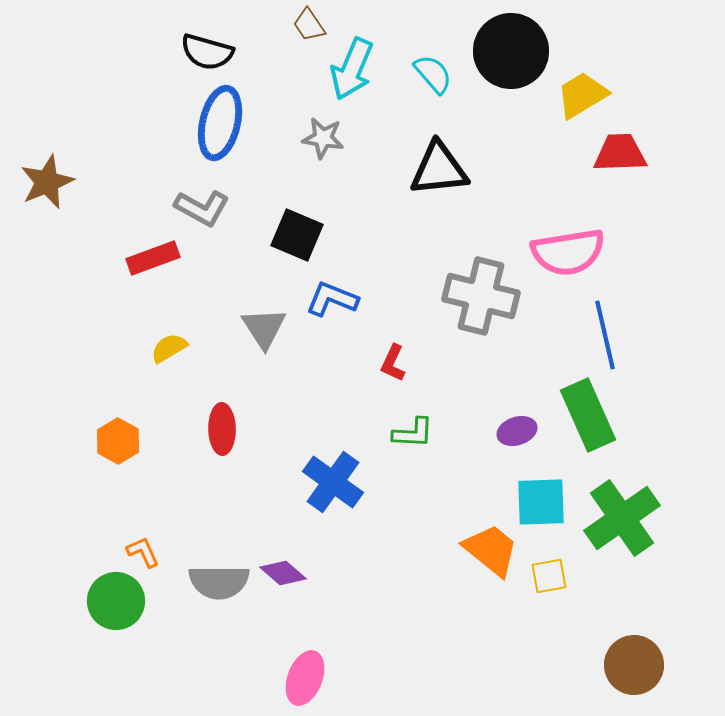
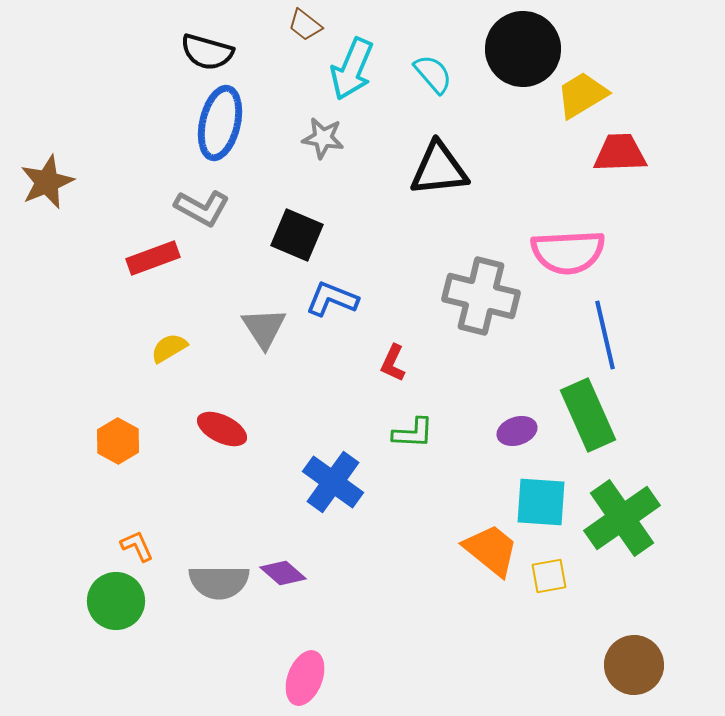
brown trapezoid: moved 4 px left; rotated 18 degrees counterclockwise
black circle: moved 12 px right, 2 px up
pink semicircle: rotated 6 degrees clockwise
red ellipse: rotated 63 degrees counterclockwise
cyan square: rotated 6 degrees clockwise
orange L-shape: moved 6 px left, 6 px up
